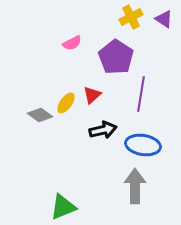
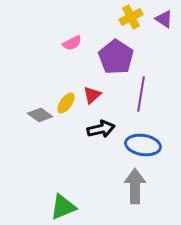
black arrow: moved 2 px left, 1 px up
